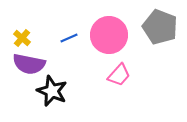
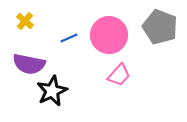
yellow cross: moved 3 px right, 17 px up
black star: rotated 24 degrees clockwise
